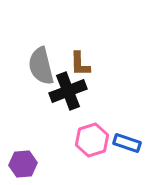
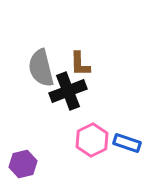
gray semicircle: moved 2 px down
pink hexagon: rotated 8 degrees counterclockwise
purple hexagon: rotated 8 degrees counterclockwise
